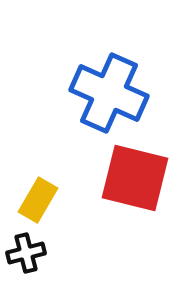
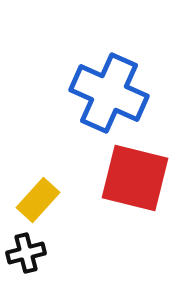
yellow rectangle: rotated 12 degrees clockwise
